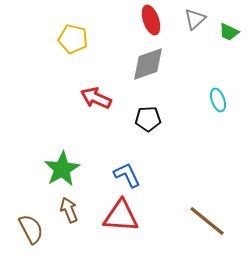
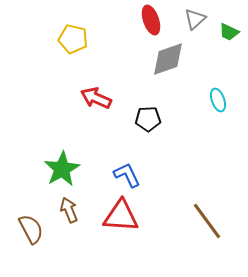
gray diamond: moved 20 px right, 5 px up
brown line: rotated 15 degrees clockwise
